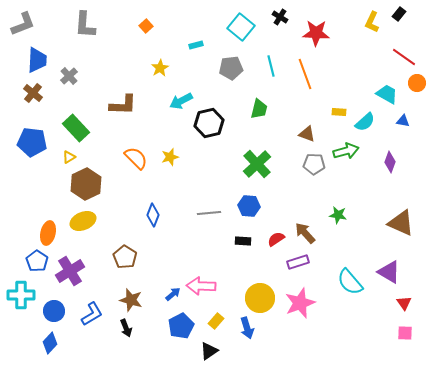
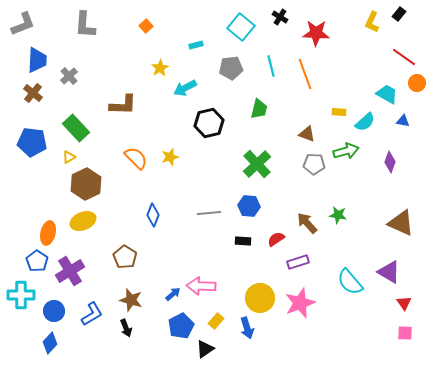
cyan arrow at (181, 101): moved 4 px right, 13 px up
brown arrow at (305, 233): moved 2 px right, 10 px up
black triangle at (209, 351): moved 4 px left, 2 px up
